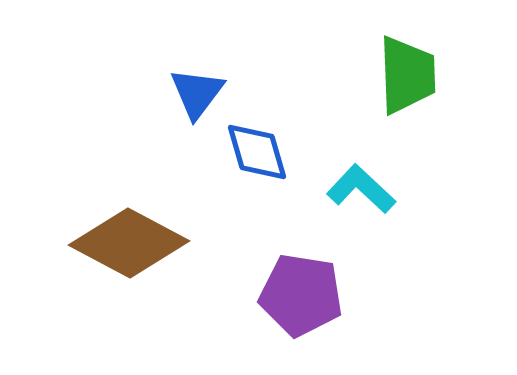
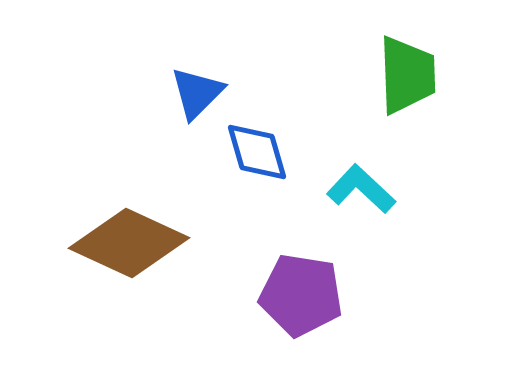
blue triangle: rotated 8 degrees clockwise
brown diamond: rotated 3 degrees counterclockwise
